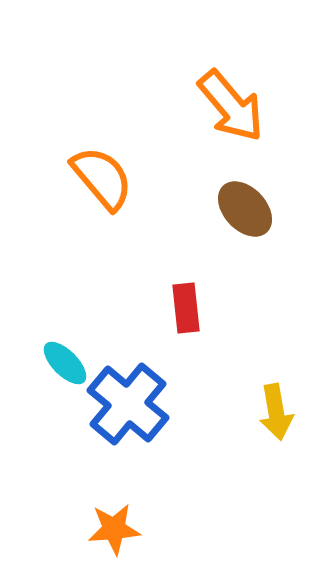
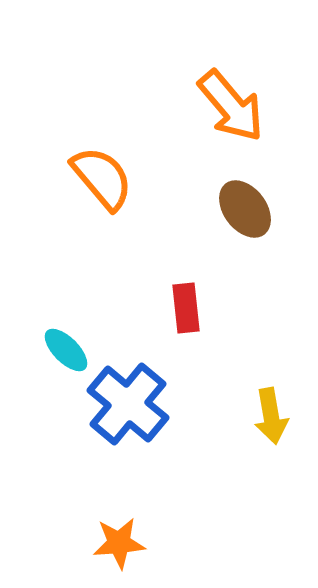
brown ellipse: rotated 6 degrees clockwise
cyan ellipse: moved 1 px right, 13 px up
yellow arrow: moved 5 px left, 4 px down
orange star: moved 5 px right, 14 px down
